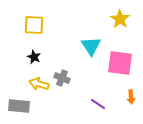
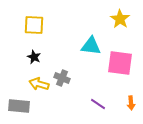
cyan triangle: rotated 50 degrees counterclockwise
orange arrow: moved 6 px down
